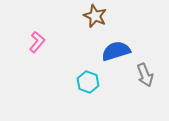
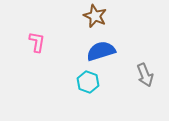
pink L-shape: rotated 30 degrees counterclockwise
blue semicircle: moved 15 px left
